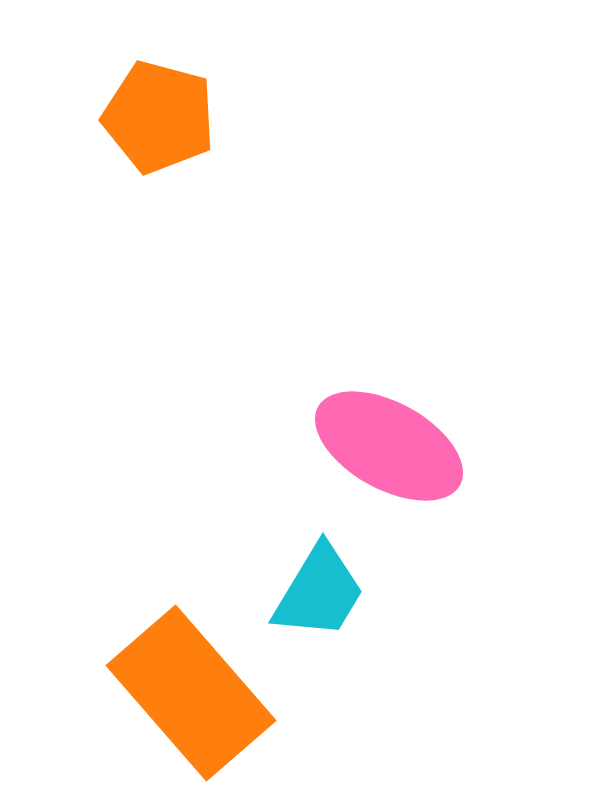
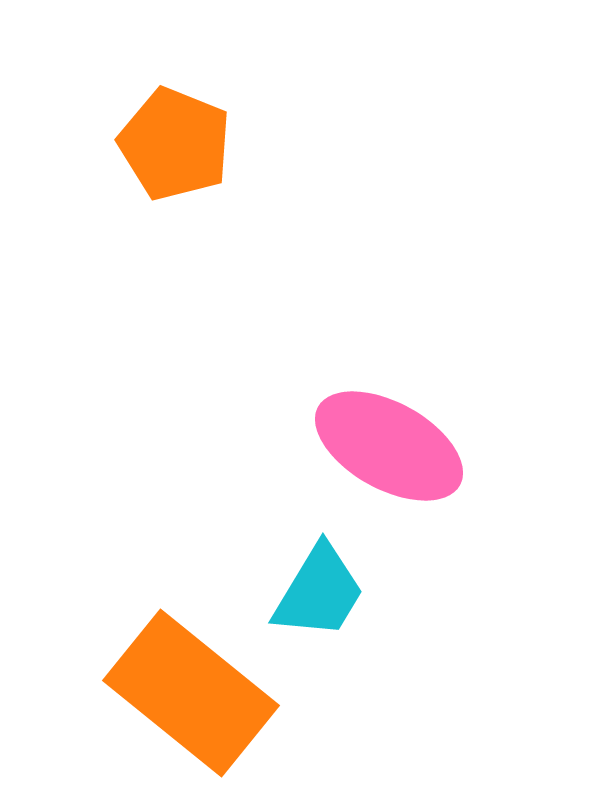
orange pentagon: moved 16 px right, 27 px down; rotated 7 degrees clockwise
orange rectangle: rotated 10 degrees counterclockwise
